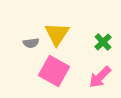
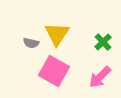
gray semicircle: rotated 21 degrees clockwise
